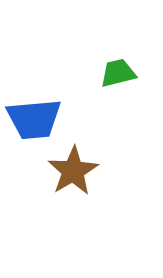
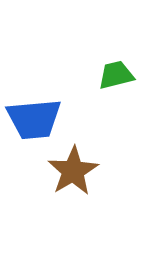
green trapezoid: moved 2 px left, 2 px down
